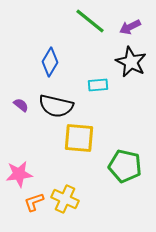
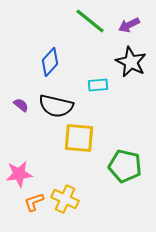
purple arrow: moved 1 px left, 2 px up
blue diamond: rotated 12 degrees clockwise
